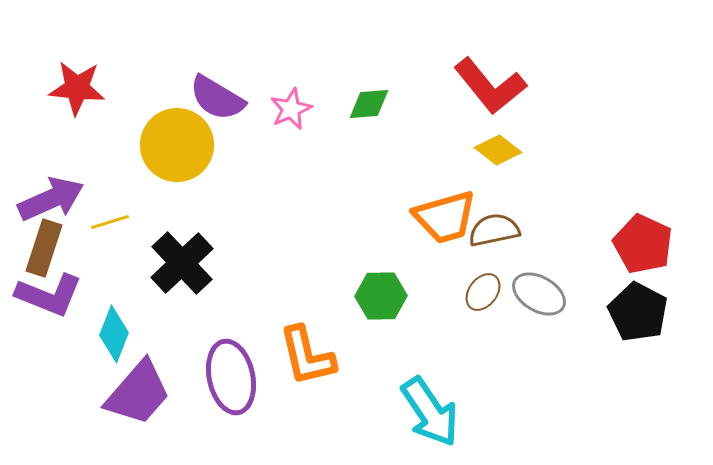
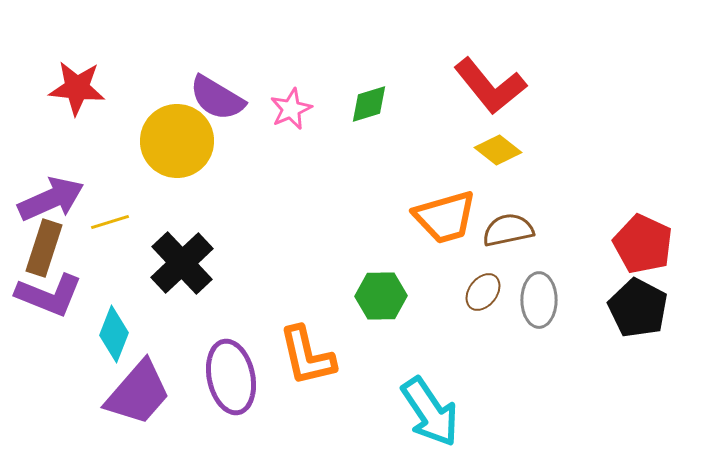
green diamond: rotated 12 degrees counterclockwise
yellow circle: moved 4 px up
brown semicircle: moved 14 px right
gray ellipse: moved 6 px down; rotated 60 degrees clockwise
black pentagon: moved 4 px up
